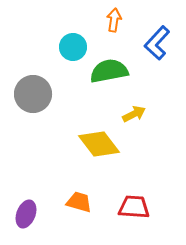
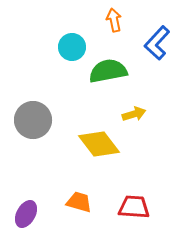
orange arrow: rotated 20 degrees counterclockwise
cyan circle: moved 1 px left
green semicircle: moved 1 px left
gray circle: moved 26 px down
yellow arrow: rotated 10 degrees clockwise
purple ellipse: rotated 8 degrees clockwise
